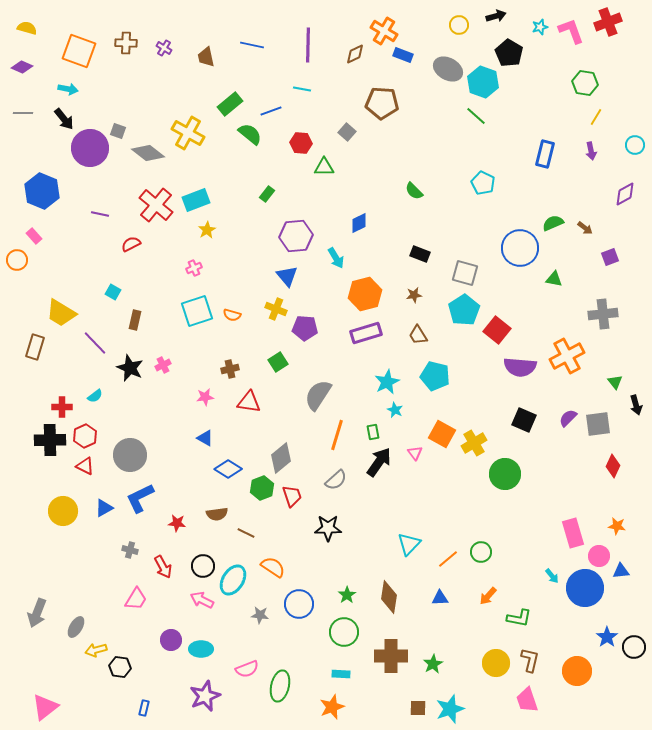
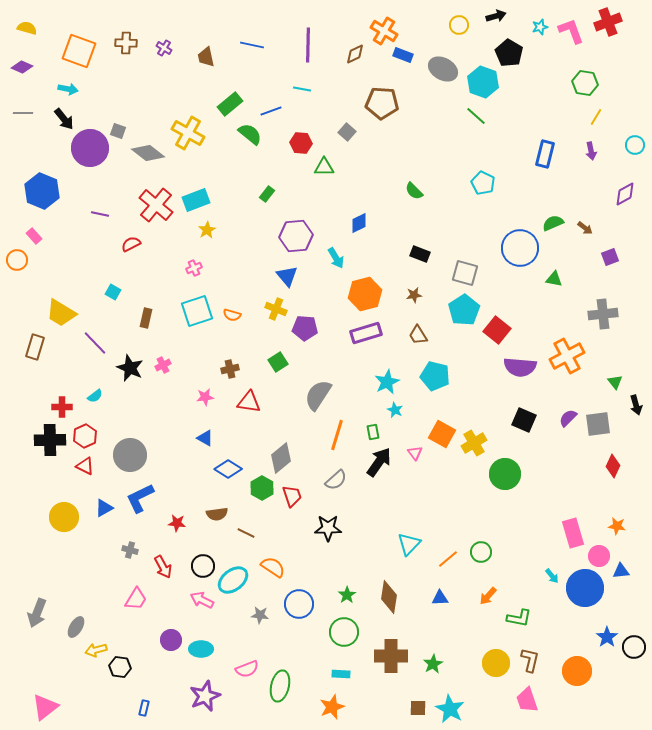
gray ellipse at (448, 69): moved 5 px left
brown rectangle at (135, 320): moved 11 px right, 2 px up
green hexagon at (262, 488): rotated 10 degrees counterclockwise
yellow circle at (63, 511): moved 1 px right, 6 px down
cyan ellipse at (233, 580): rotated 20 degrees clockwise
cyan star at (450, 709): rotated 24 degrees counterclockwise
